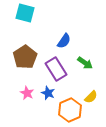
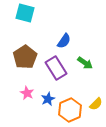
purple rectangle: moved 1 px up
blue star: moved 6 px down; rotated 24 degrees clockwise
yellow semicircle: moved 5 px right, 7 px down
